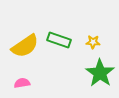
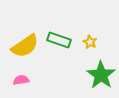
yellow star: moved 3 px left; rotated 24 degrees clockwise
green star: moved 1 px right, 2 px down
pink semicircle: moved 1 px left, 3 px up
